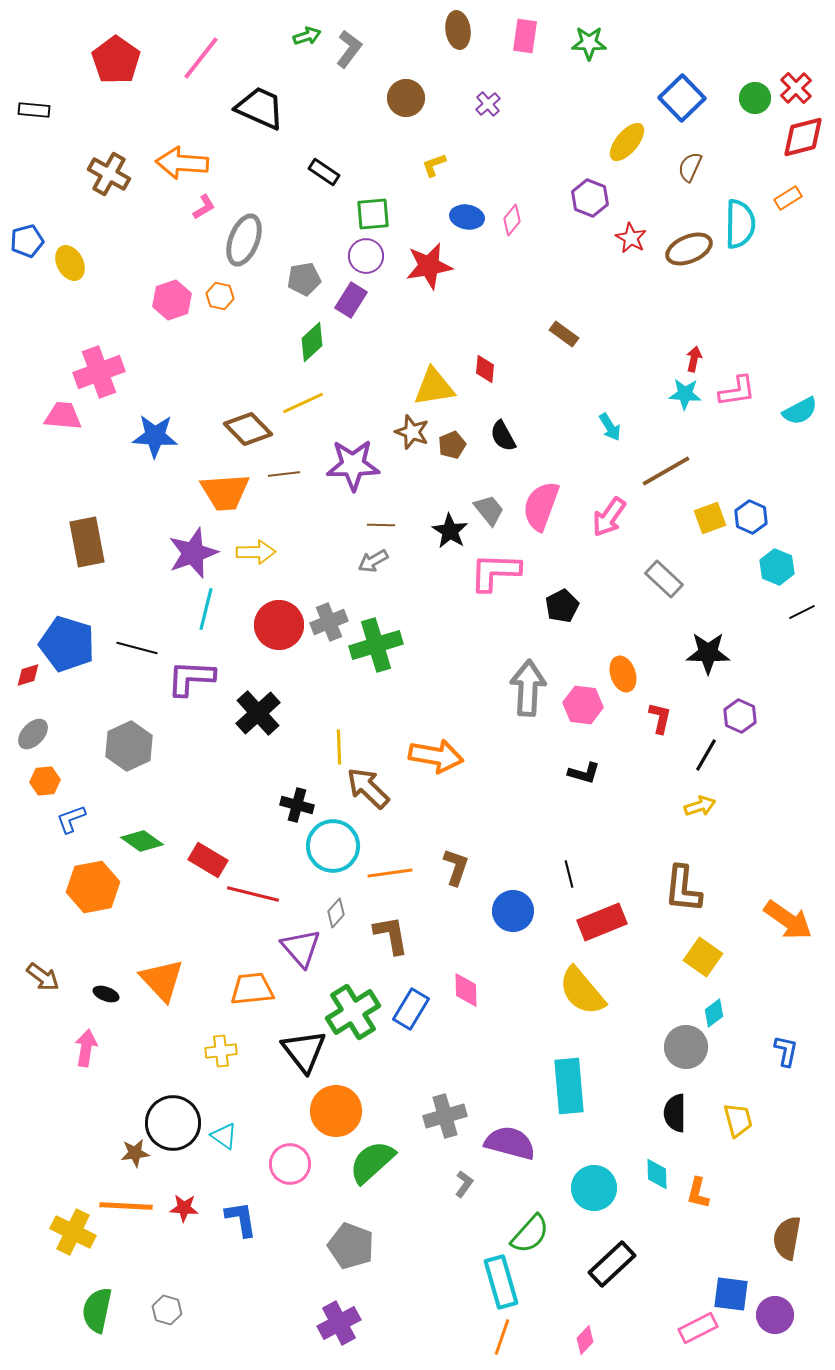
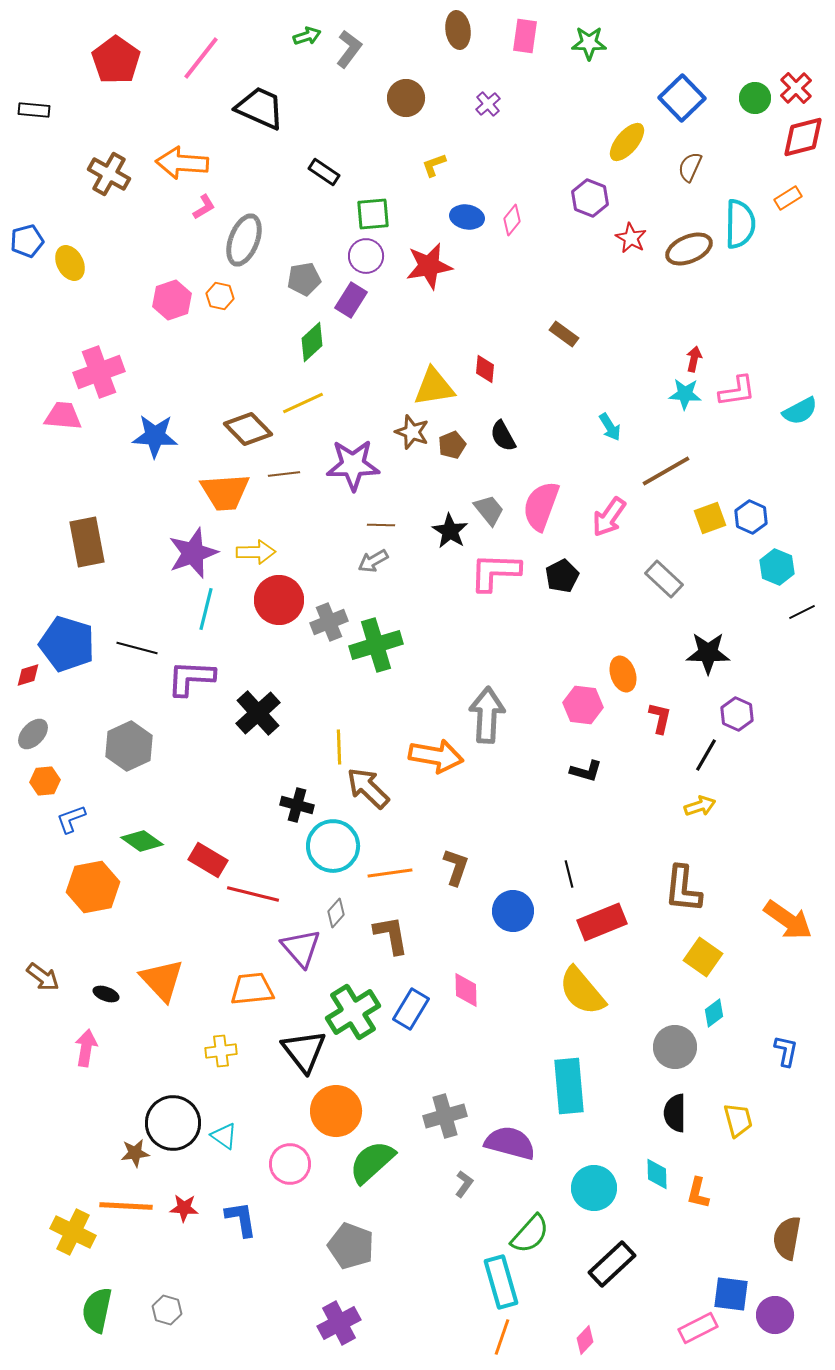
black pentagon at (562, 606): moved 30 px up
red circle at (279, 625): moved 25 px up
gray arrow at (528, 688): moved 41 px left, 27 px down
purple hexagon at (740, 716): moved 3 px left, 2 px up
black L-shape at (584, 773): moved 2 px right, 2 px up
gray circle at (686, 1047): moved 11 px left
